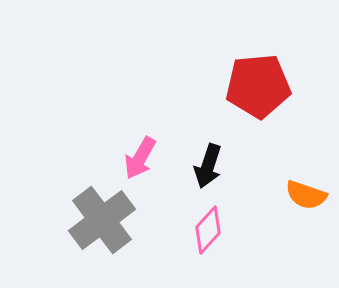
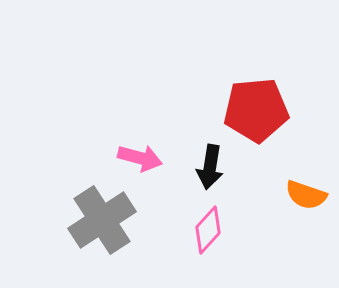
red pentagon: moved 2 px left, 24 px down
pink arrow: rotated 105 degrees counterclockwise
black arrow: moved 2 px right, 1 px down; rotated 9 degrees counterclockwise
gray cross: rotated 4 degrees clockwise
